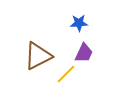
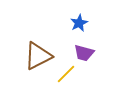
blue star: rotated 24 degrees counterclockwise
purple trapezoid: rotated 80 degrees clockwise
